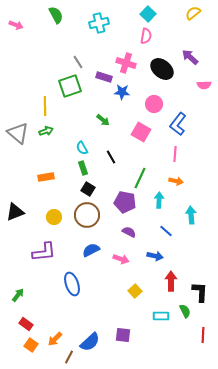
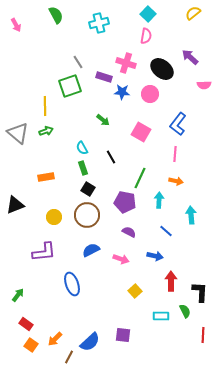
pink arrow at (16, 25): rotated 40 degrees clockwise
pink circle at (154, 104): moved 4 px left, 10 px up
black triangle at (15, 212): moved 7 px up
